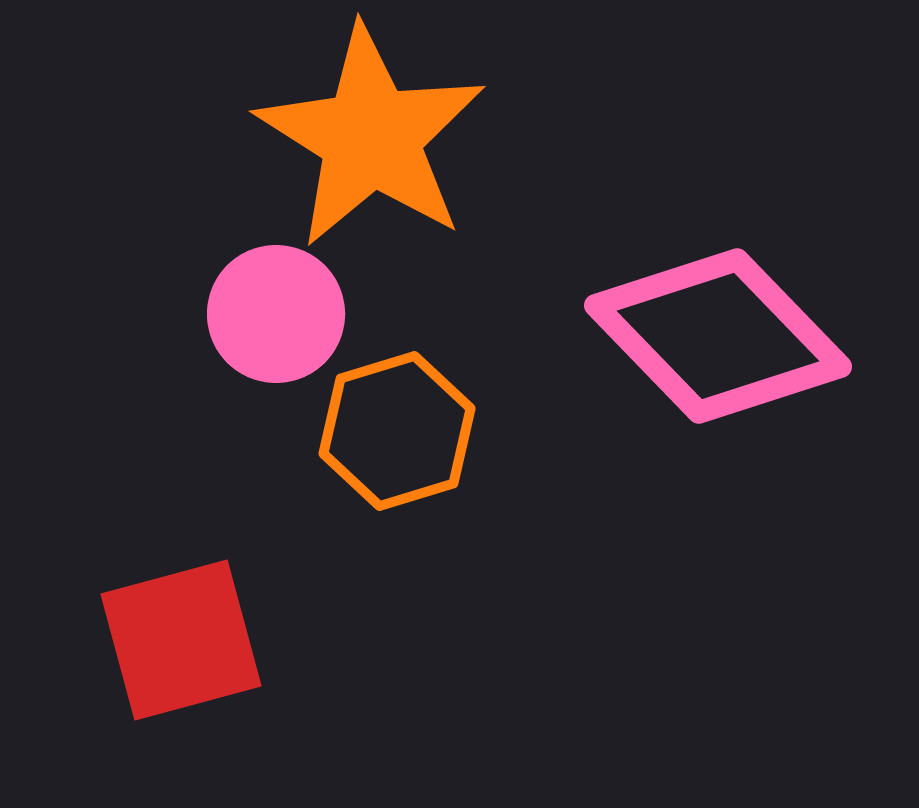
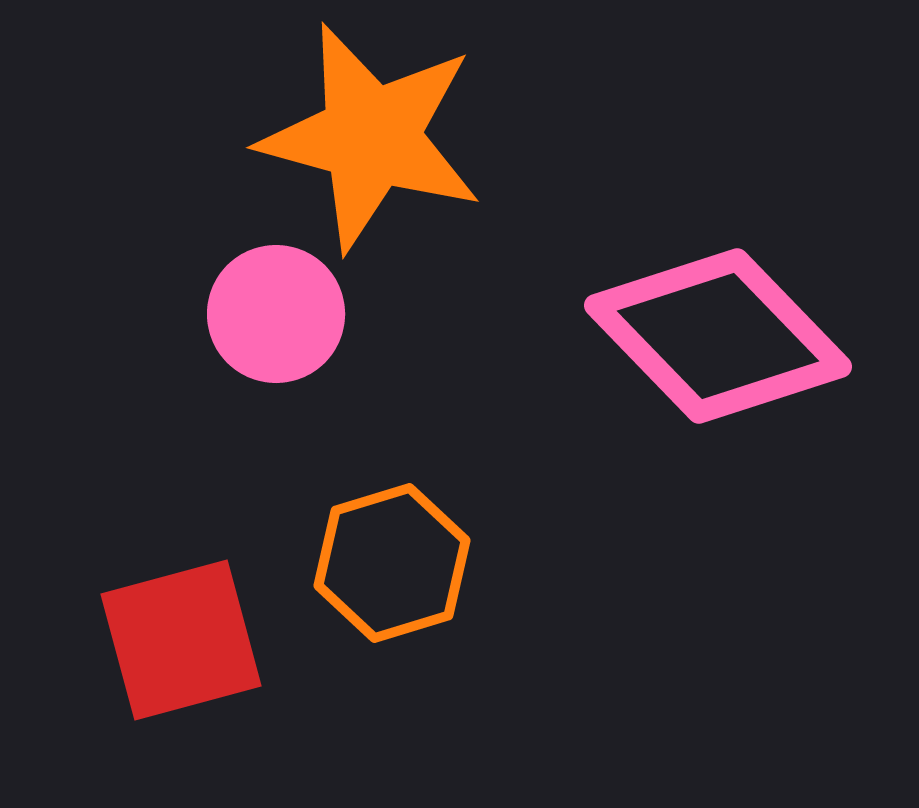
orange star: rotated 17 degrees counterclockwise
orange hexagon: moved 5 px left, 132 px down
